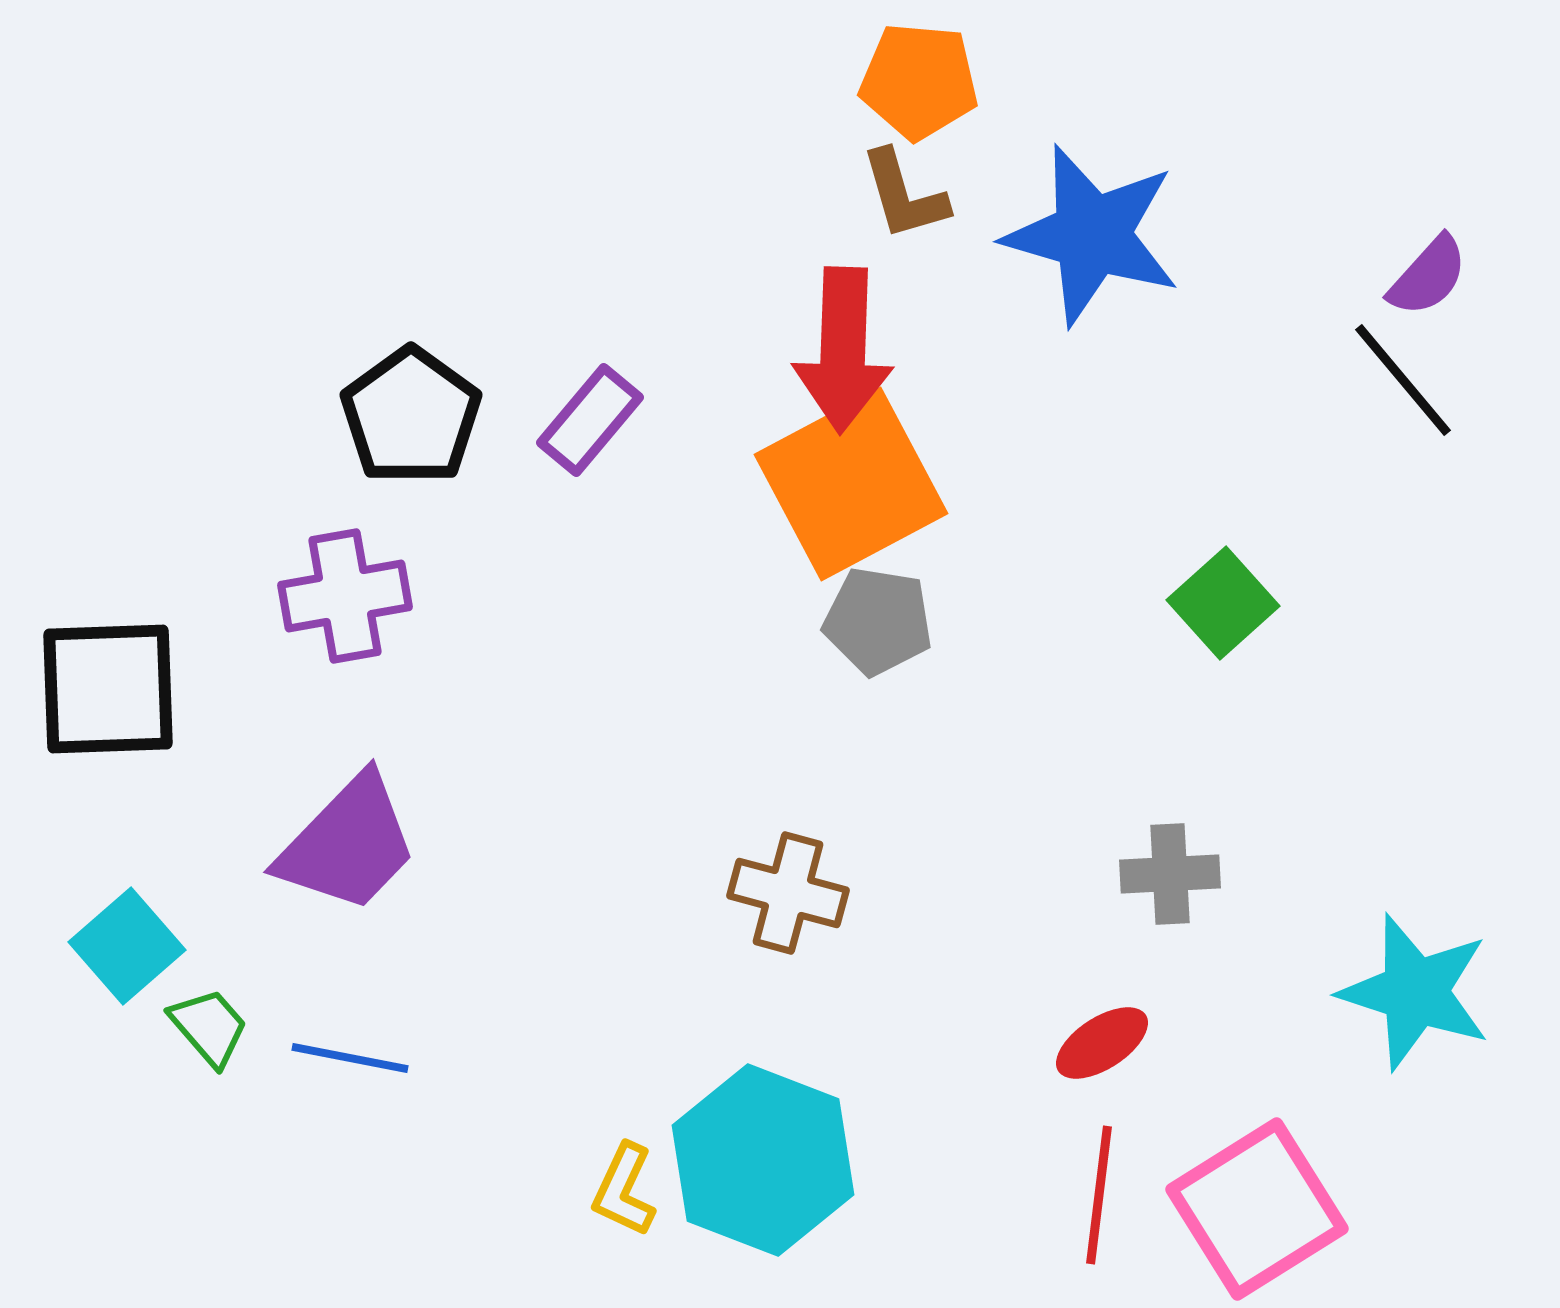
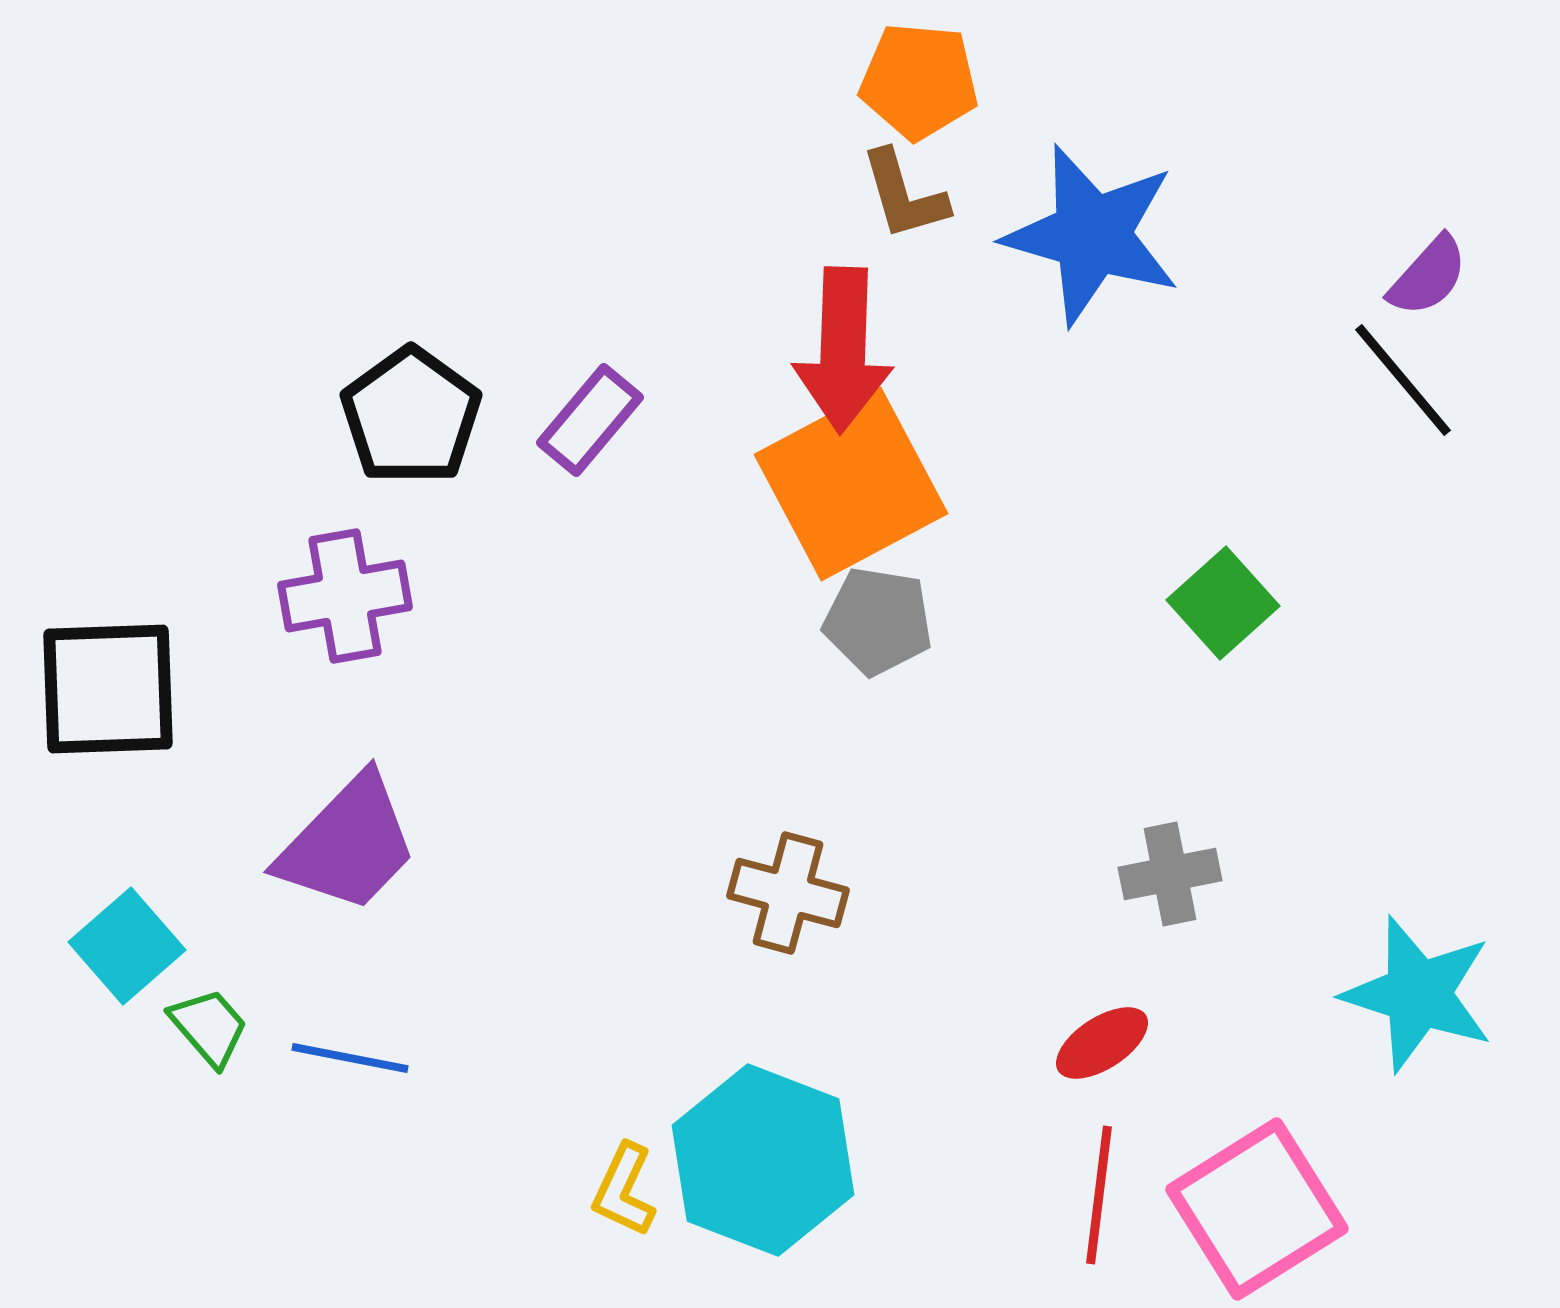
gray cross: rotated 8 degrees counterclockwise
cyan star: moved 3 px right, 2 px down
